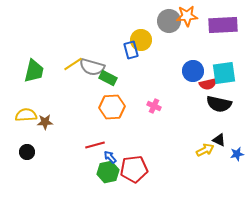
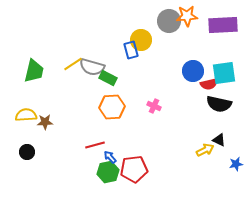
red semicircle: moved 1 px right
blue star: moved 1 px left, 10 px down
